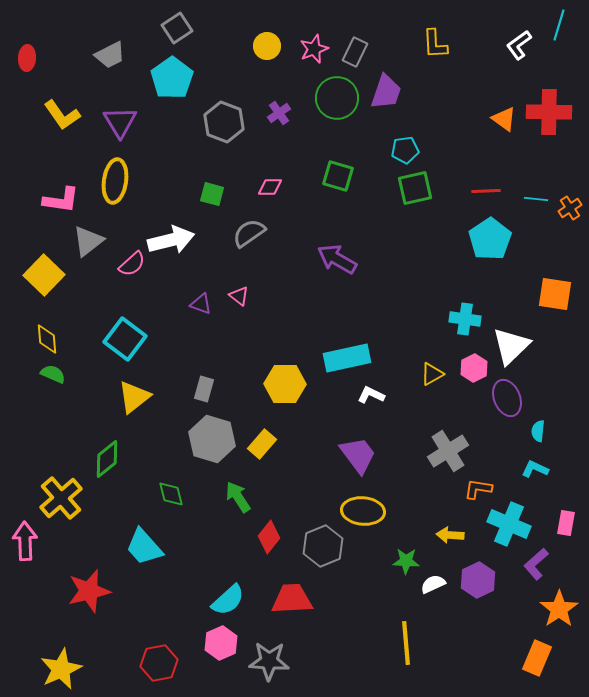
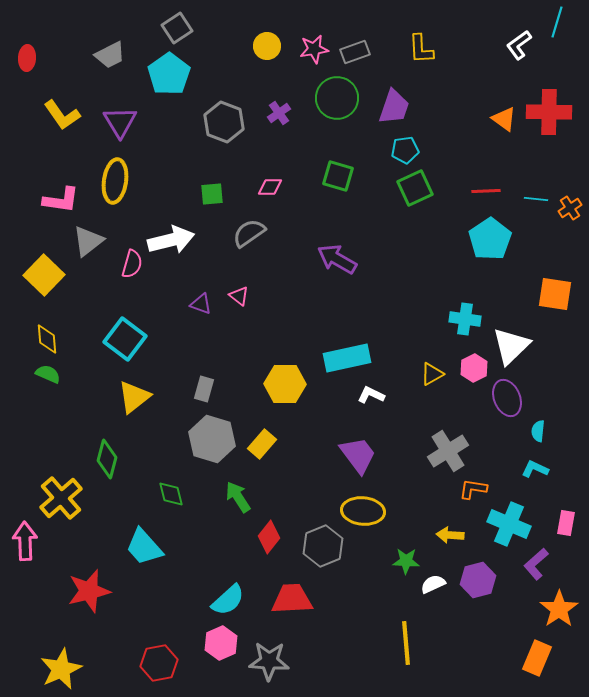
cyan line at (559, 25): moved 2 px left, 3 px up
yellow L-shape at (435, 44): moved 14 px left, 5 px down
pink star at (314, 49): rotated 12 degrees clockwise
gray rectangle at (355, 52): rotated 44 degrees clockwise
cyan pentagon at (172, 78): moved 3 px left, 4 px up
purple trapezoid at (386, 92): moved 8 px right, 15 px down
green square at (415, 188): rotated 12 degrees counterclockwise
green square at (212, 194): rotated 20 degrees counterclockwise
pink semicircle at (132, 264): rotated 32 degrees counterclockwise
green semicircle at (53, 374): moved 5 px left
green diamond at (107, 459): rotated 36 degrees counterclockwise
orange L-shape at (478, 489): moved 5 px left
purple hexagon at (478, 580): rotated 12 degrees clockwise
